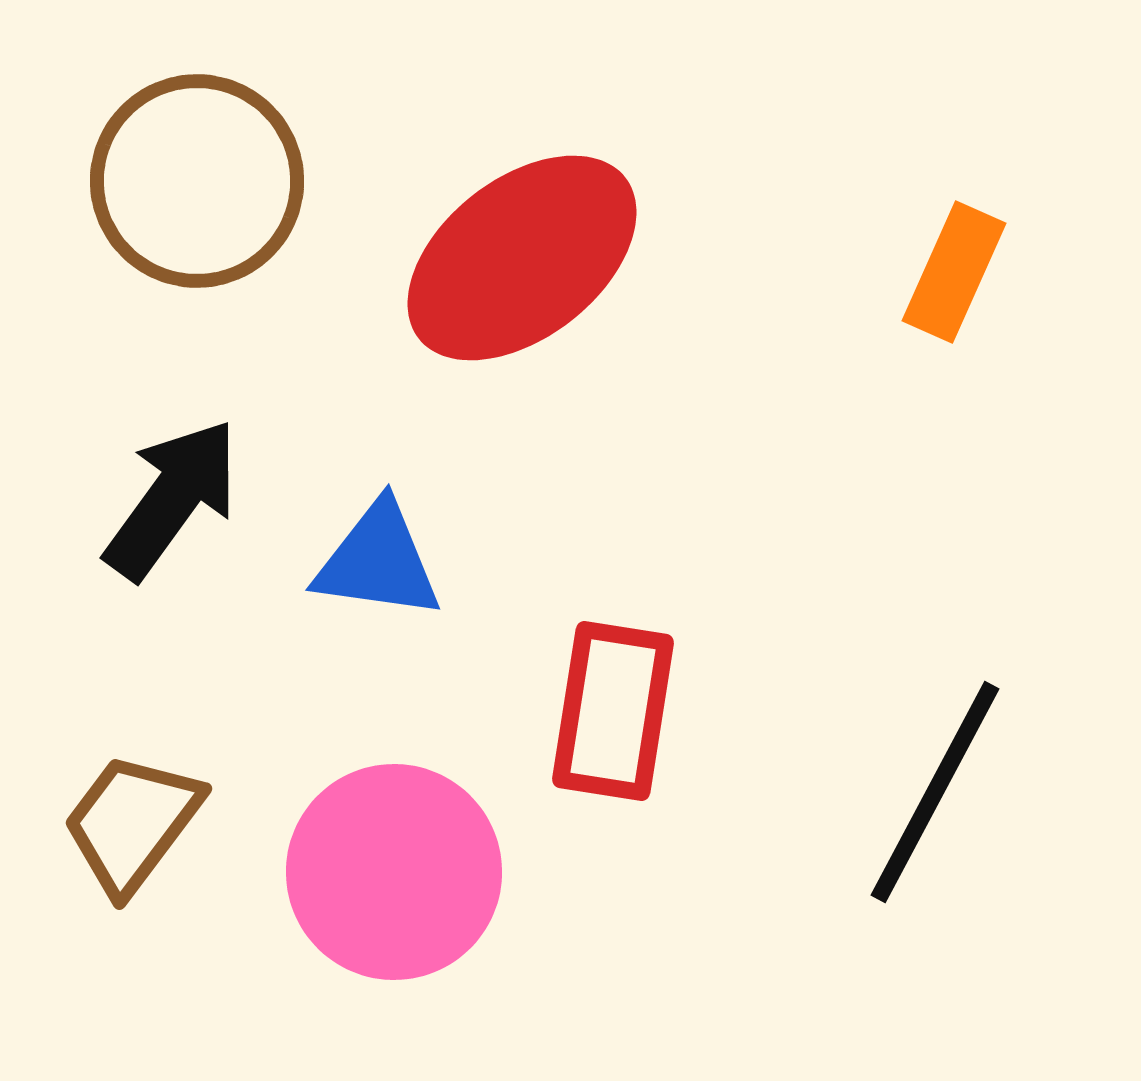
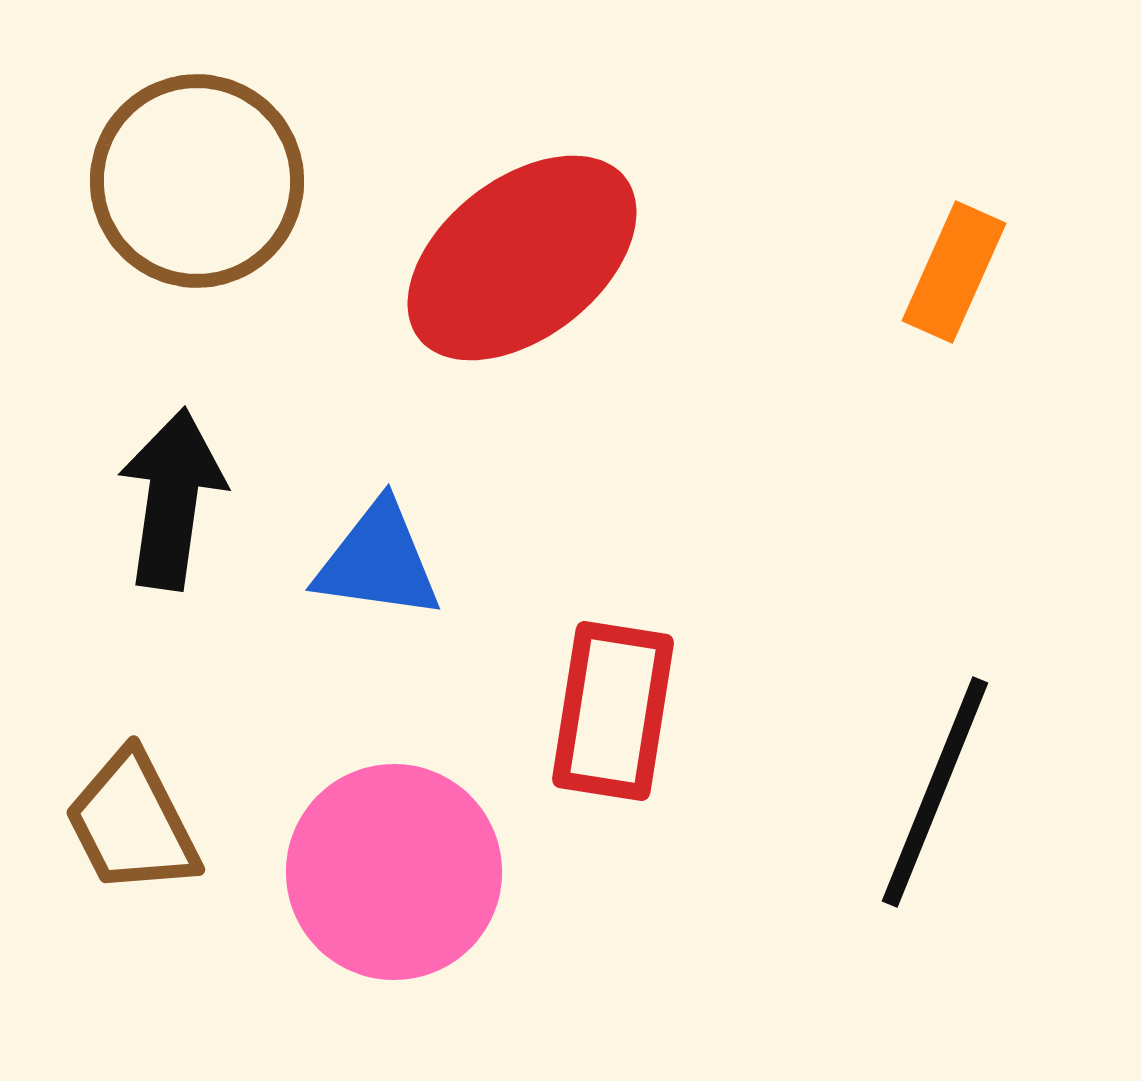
black arrow: rotated 28 degrees counterclockwise
black line: rotated 6 degrees counterclockwise
brown trapezoid: rotated 64 degrees counterclockwise
